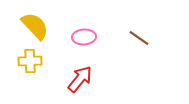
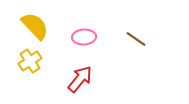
brown line: moved 3 px left, 1 px down
yellow cross: rotated 30 degrees counterclockwise
